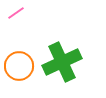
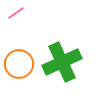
orange circle: moved 2 px up
